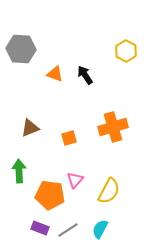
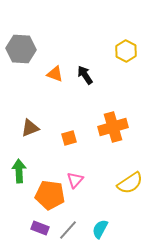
yellow semicircle: moved 21 px right, 8 px up; rotated 28 degrees clockwise
gray line: rotated 15 degrees counterclockwise
